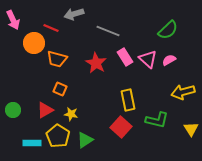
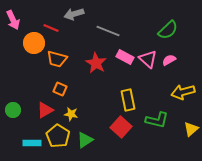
pink rectangle: rotated 30 degrees counterclockwise
yellow triangle: rotated 21 degrees clockwise
